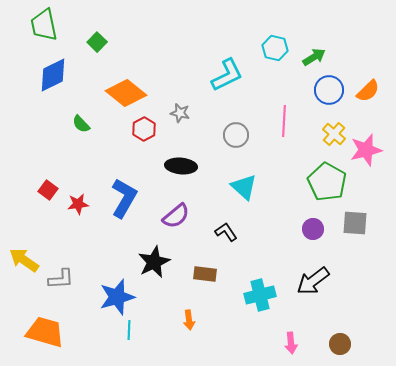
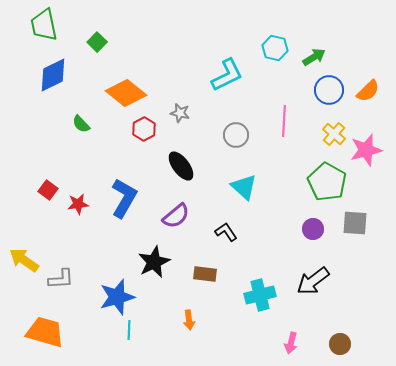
black ellipse: rotated 48 degrees clockwise
pink arrow: rotated 20 degrees clockwise
